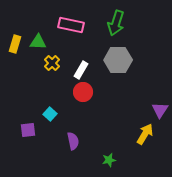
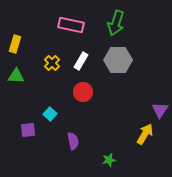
green triangle: moved 22 px left, 34 px down
white rectangle: moved 9 px up
